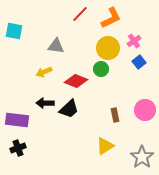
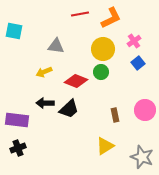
red line: rotated 36 degrees clockwise
yellow circle: moved 5 px left, 1 px down
blue square: moved 1 px left, 1 px down
green circle: moved 3 px down
gray star: rotated 15 degrees counterclockwise
